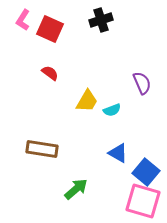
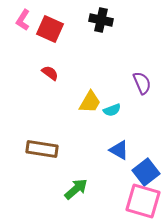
black cross: rotated 30 degrees clockwise
yellow trapezoid: moved 3 px right, 1 px down
blue triangle: moved 1 px right, 3 px up
blue square: rotated 12 degrees clockwise
